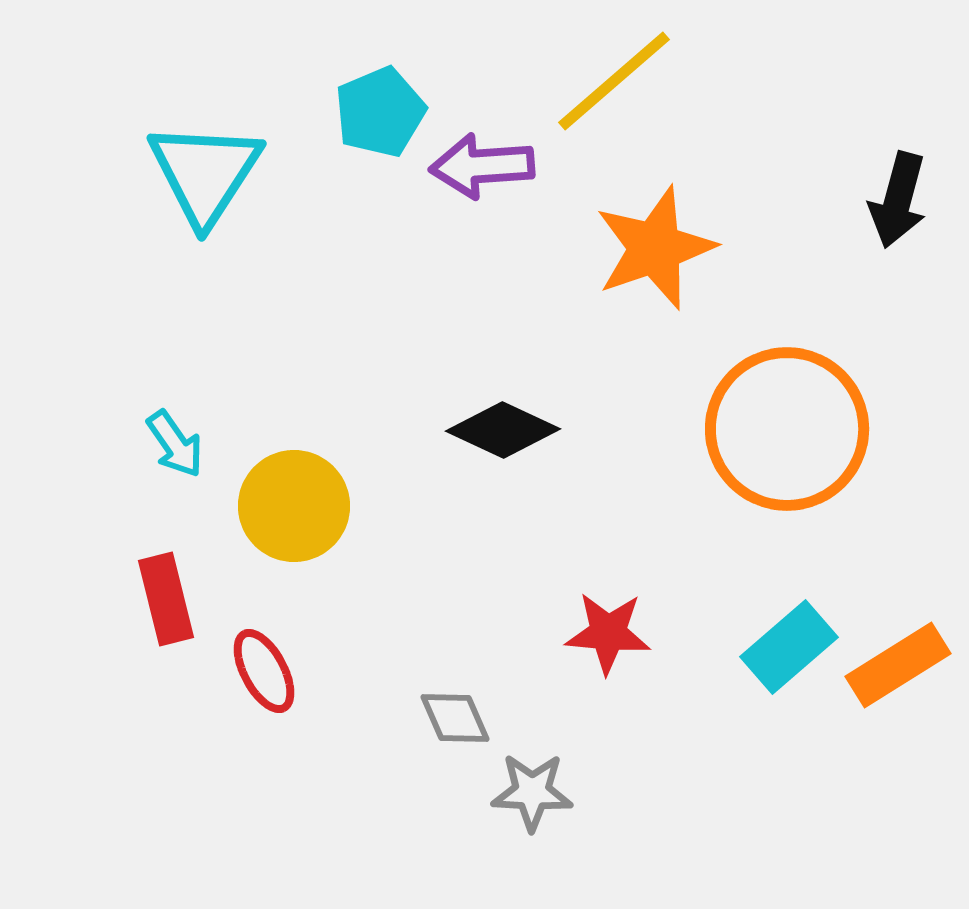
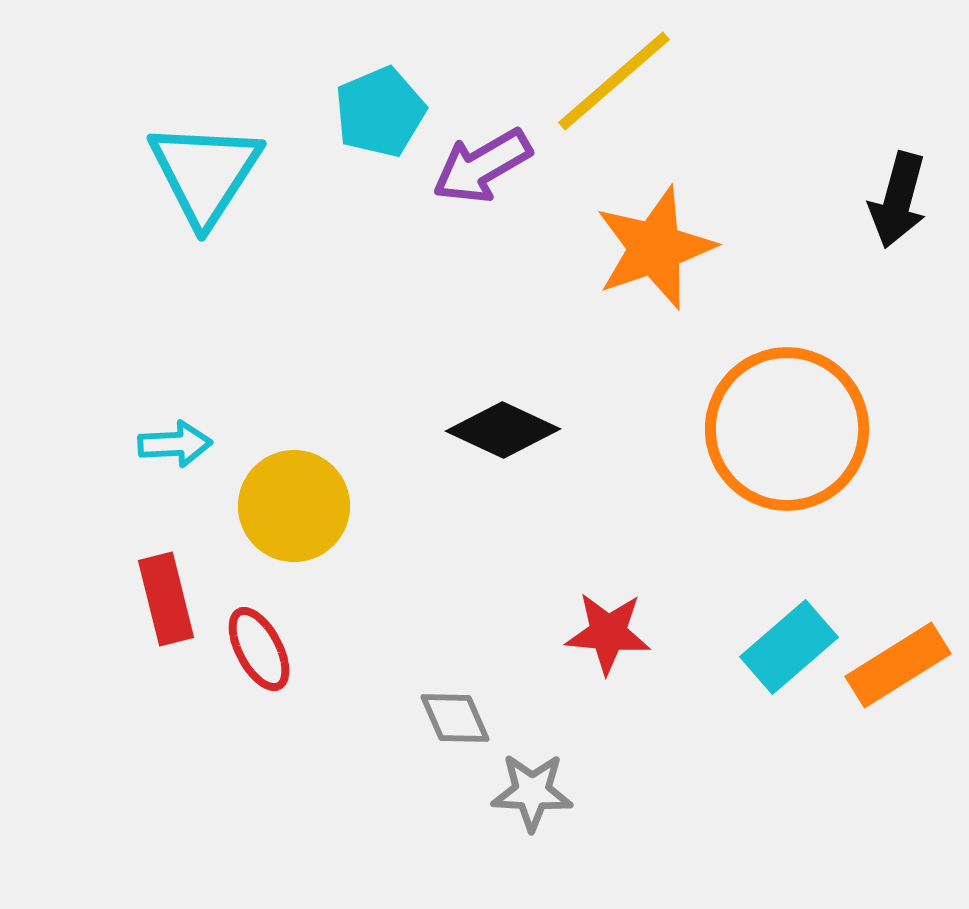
purple arrow: rotated 26 degrees counterclockwise
cyan arrow: rotated 58 degrees counterclockwise
red ellipse: moved 5 px left, 22 px up
